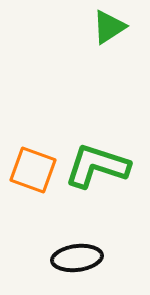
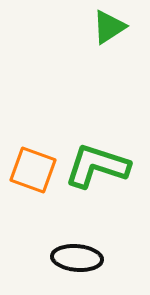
black ellipse: rotated 12 degrees clockwise
